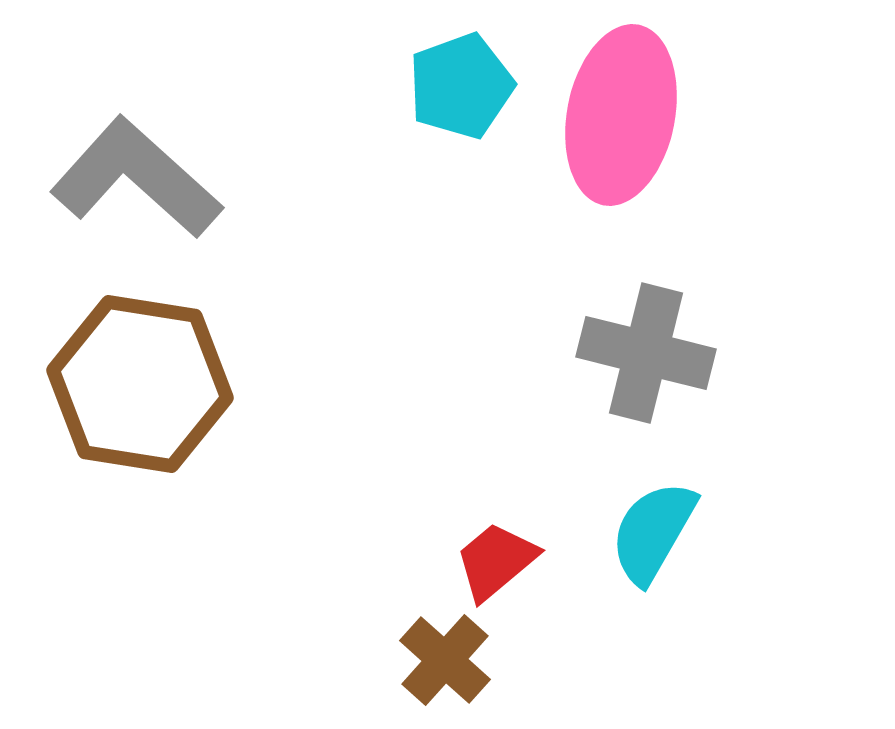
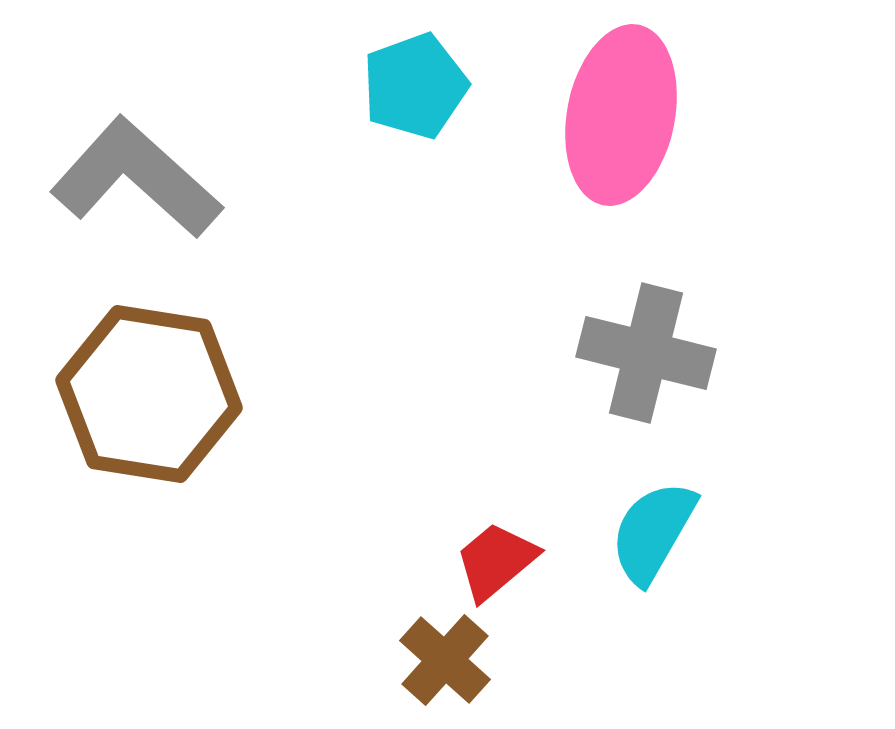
cyan pentagon: moved 46 px left
brown hexagon: moved 9 px right, 10 px down
